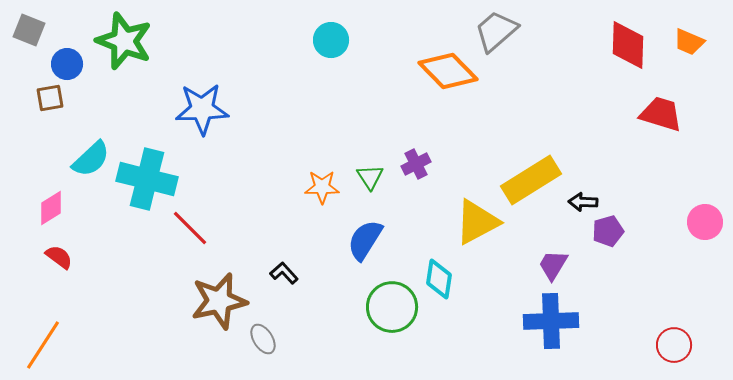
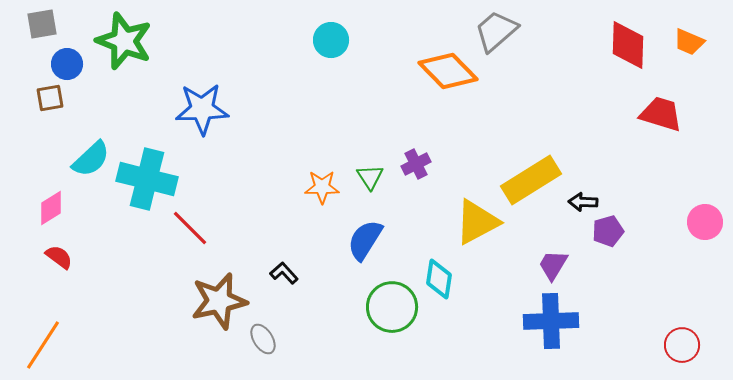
gray square: moved 13 px right, 6 px up; rotated 32 degrees counterclockwise
red circle: moved 8 px right
